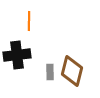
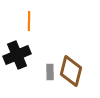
black cross: rotated 16 degrees counterclockwise
brown diamond: moved 1 px left
